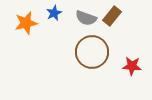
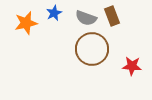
brown rectangle: rotated 60 degrees counterclockwise
brown circle: moved 3 px up
